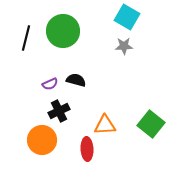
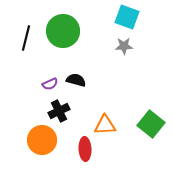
cyan square: rotated 10 degrees counterclockwise
red ellipse: moved 2 px left
